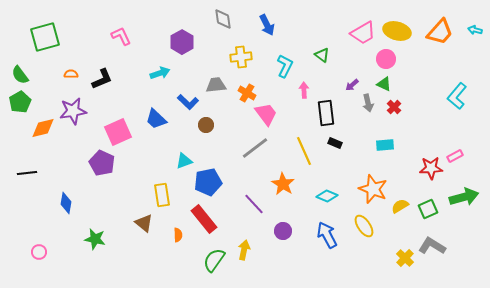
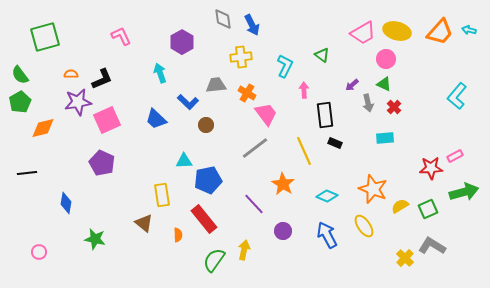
blue arrow at (267, 25): moved 15 px left
cyan arrow at (475, 30): moved 6 px left
cyan arrow at (160, 73): rotated 90 degrees counterclockwise
purple star at (73, 111): moved 5 px right, 9 px up
black rectangle at (326, 113): moved 1 px left, 2 px down
pink square at (118, 132): moved 11 px left, 12 px up
cyan rectangle at (385, 145): moved 7 px up
cyan triangle at (184, 161): rotated 18 degrees clockwise
blue pentagon at (208, 182): moved 2 px up
green arrow at (464, 197): moved 5 px up
